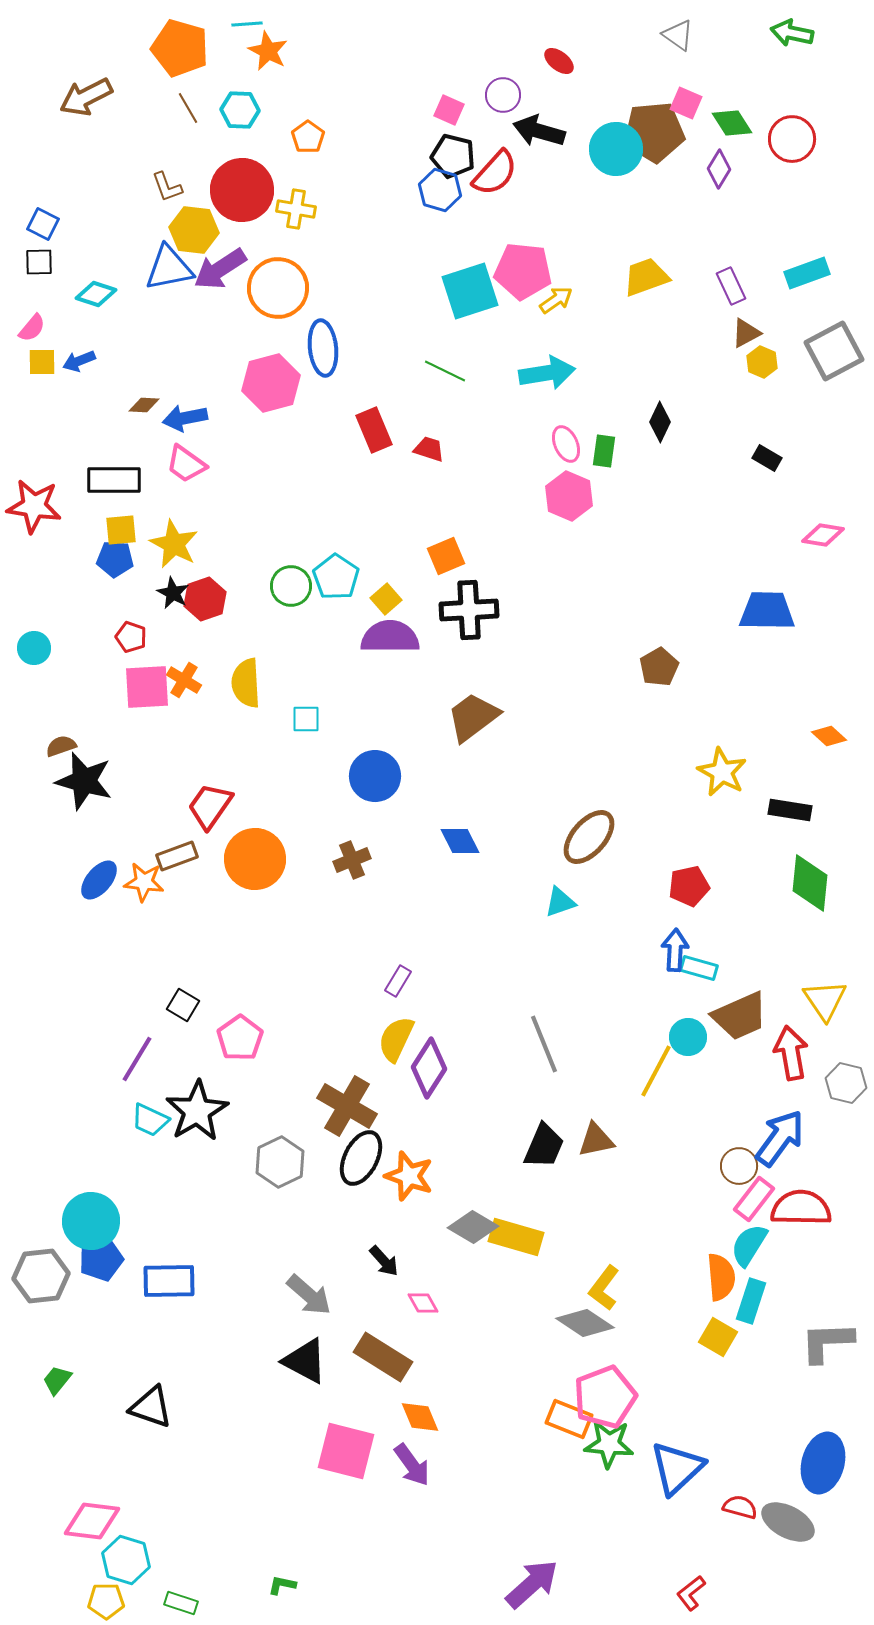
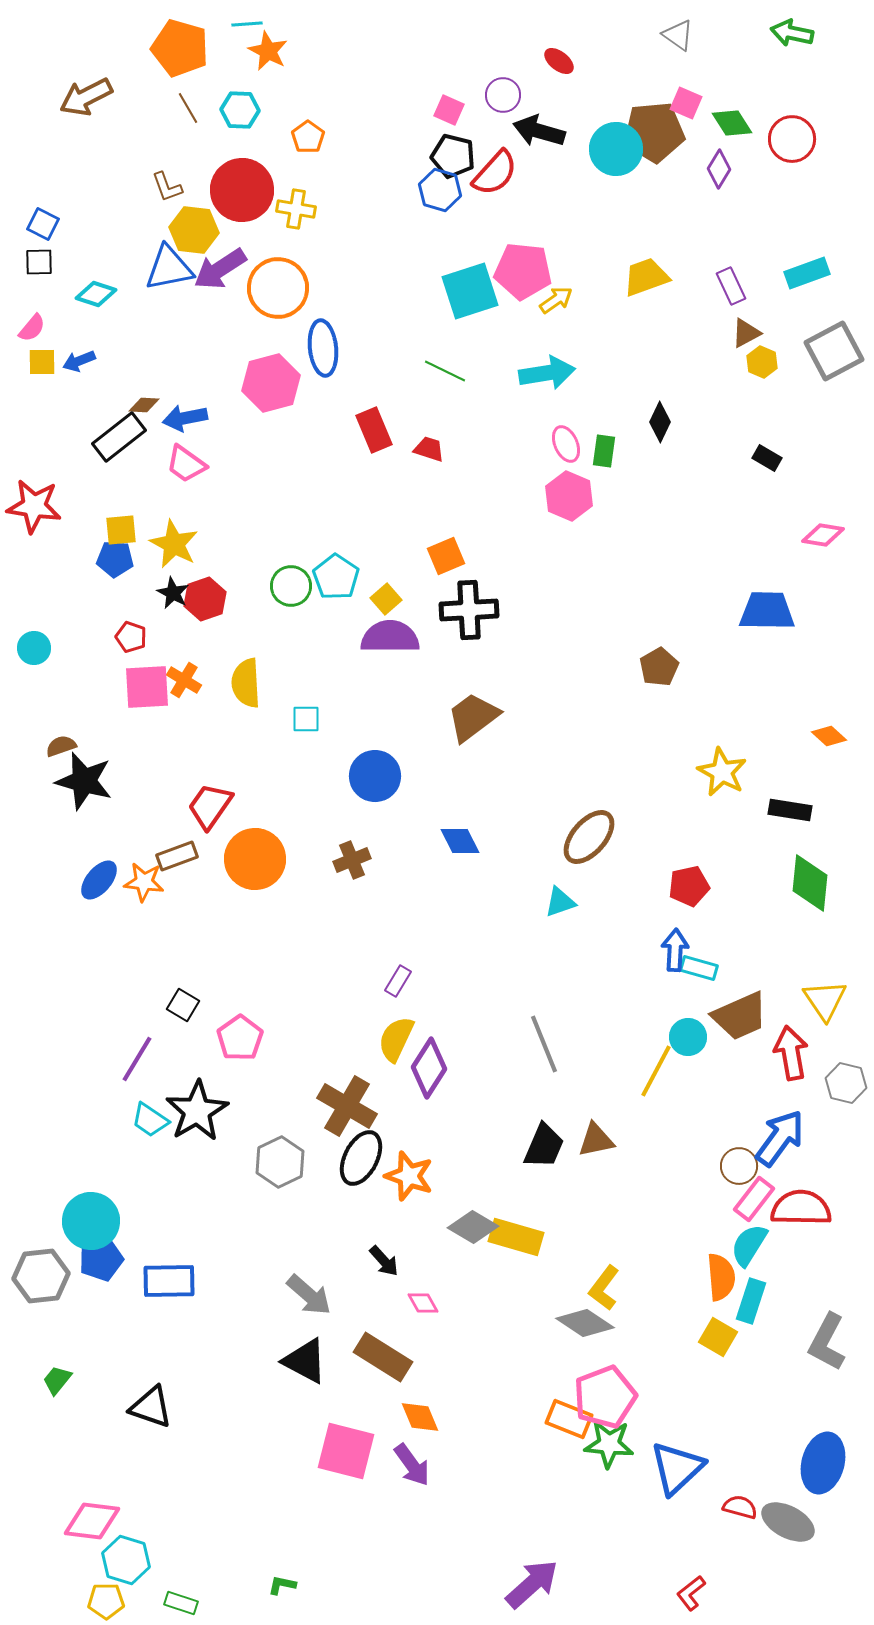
black rectangle at (114, 480): moved 5 px right, 43 px up; rotated 38 degrees counterclockwise
cyan trapezoid at (150, 1120): rotated 9 degrees clockwise
gray L-shape at (827, 1342): rotated 60 degrees counterclockwise
